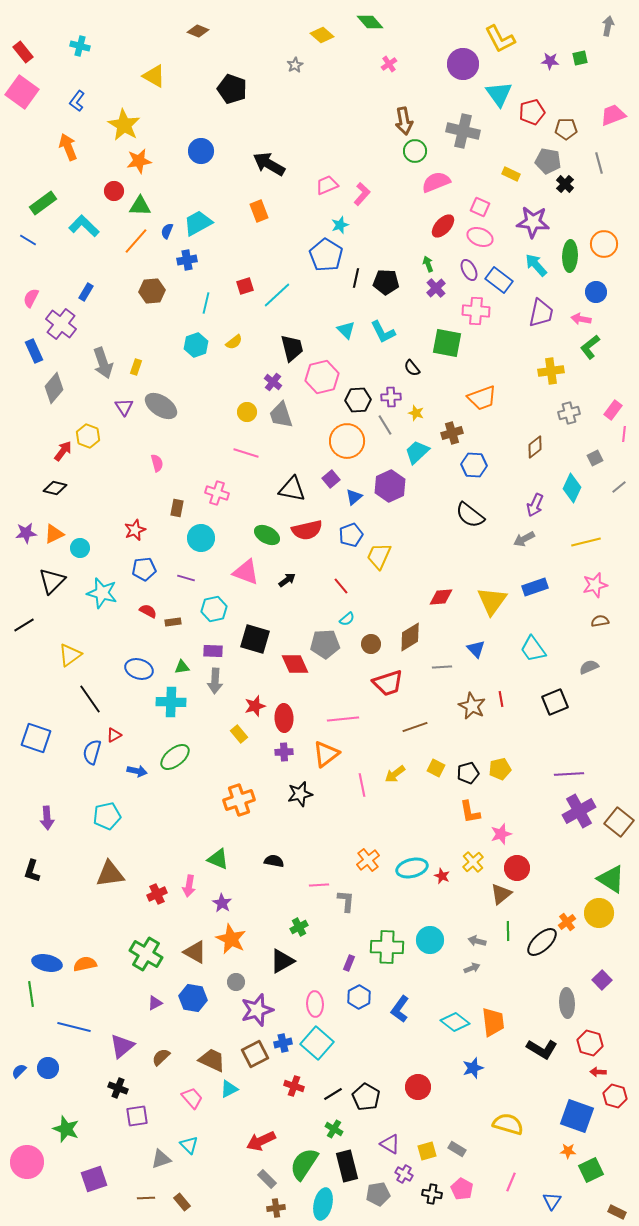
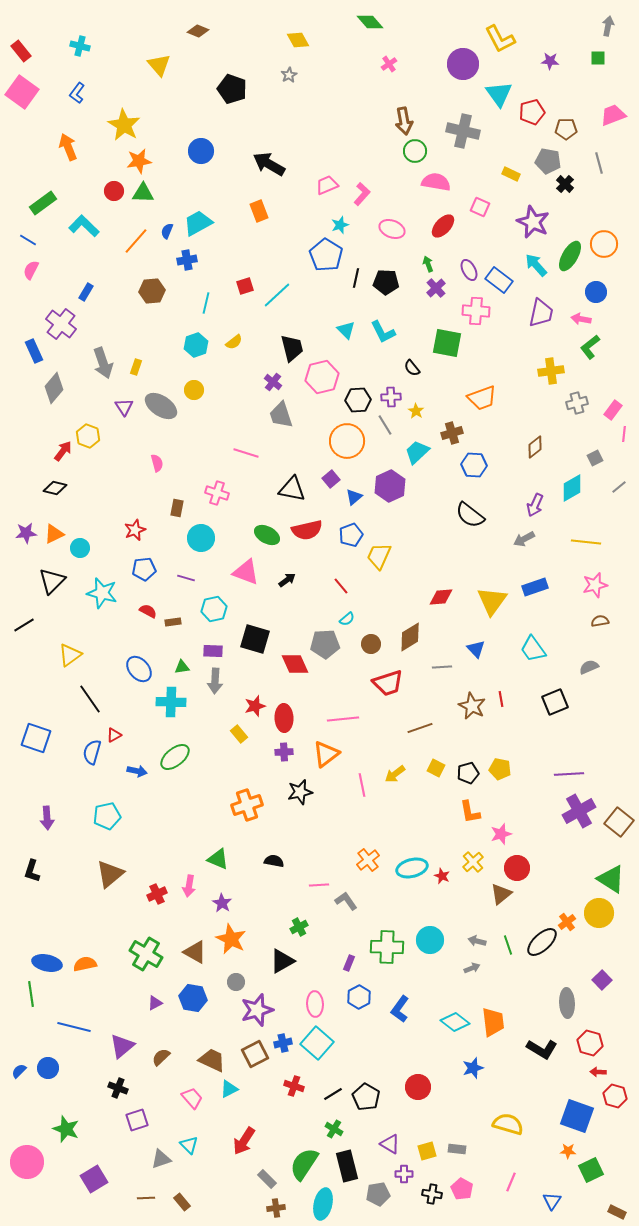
yellow diamond at (322, 35): moved 24 px left, 5 px down; rotated 20 degrees clockwise
red rectangle at (23, 52): moved 2 px left, 1 px up
green square at (580, 58): moved 18 px right; rotated 14 degrees clockwise
gray star at (295, 65): moved 6 px left, 10 px down
yellow triangle at (154, 76): moved 5 px right, 11 px up; rotated 20 degrees clockwise
blue L-shape at (77, 101): moved 8 px up
pink semicircle at (436, 182): rotated 32 degrees clockwise
green triangle at (140, 206): moved 3 px right, 13 px up
purple star at (533, 222): rotated 20 degrees clockwise
pink ellipse at (480, 237): moved 88 px left, 8 px up
green ellipse at (570, 256): rotated 28 degrees clockwise
pink semicircle at (31, 298): moved 28 px up
yellow circle at (247, 412): moved 53 px left, 22 px up
yellow star at (416, 413): moved 2 px up; rotated 14 degrees clockwise
gray cross at (569, 413): moved 8 px right, 10 px up
cyan diamond at (572, 488): rotated 36 degrees clockwise
yellow line at (586, 542): rotated 20 degrees clockwise
blue ellipse at (139, 669): rotated 32 degrees clockwise
brown line at (415, 727): moved 5 px right, 1 px down
yellow pentagon at (500, 769): rotated 25 degrees clockwise
black star at (300, 794): moved 2 px up
orange cross at (239, 800): moved 8 px right, 5 px down
brown triangle at (110, 874): rotated 32 degrees counterclockwise
gray L-shape at (346, 901): rotated 40 degrees counterclockwise
green line at (508, 931): moved 14 px down; rotated 18 degrees counterclockwise
purple square at (137, 1116): moved 4 px down; rotated 10 degrees counterclockwise
red arrow at (261, 1141): moved 17 px left; rotated 32 degrees counterclockwise
gray rectangle at (457, 1149): rotated 24 degrees counterclockwise
purple cross at (404, 1174): rotated 30 degrees counterclockwise
purple square at (94, 1179): rotated 12 degrees counterclockwise
